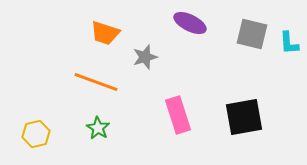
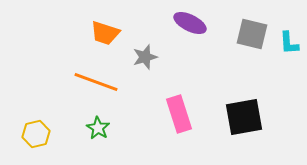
pink rectangle: moved 1 px right, 1 px up
